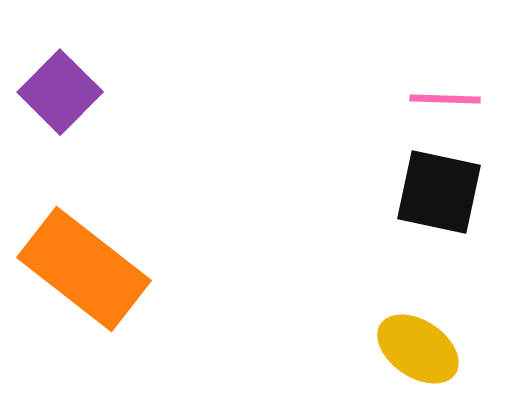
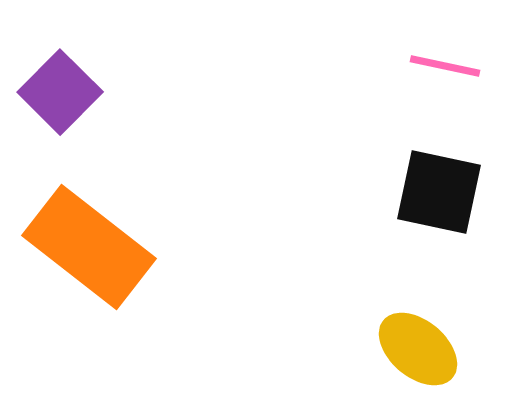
pink line: moved 33 px up; rotated 10 degrees clockwise
orange rectangle: moved 5 px right, 22 px up
yellow ellipse: rotated 6 degrees clockwise
